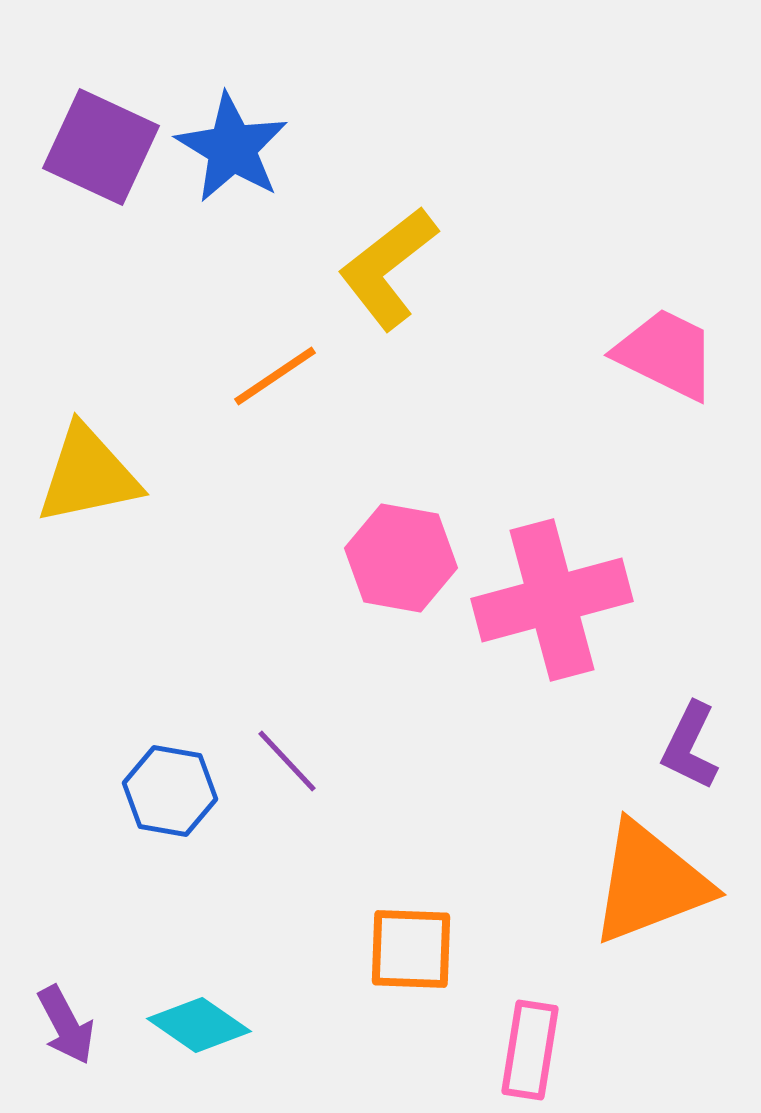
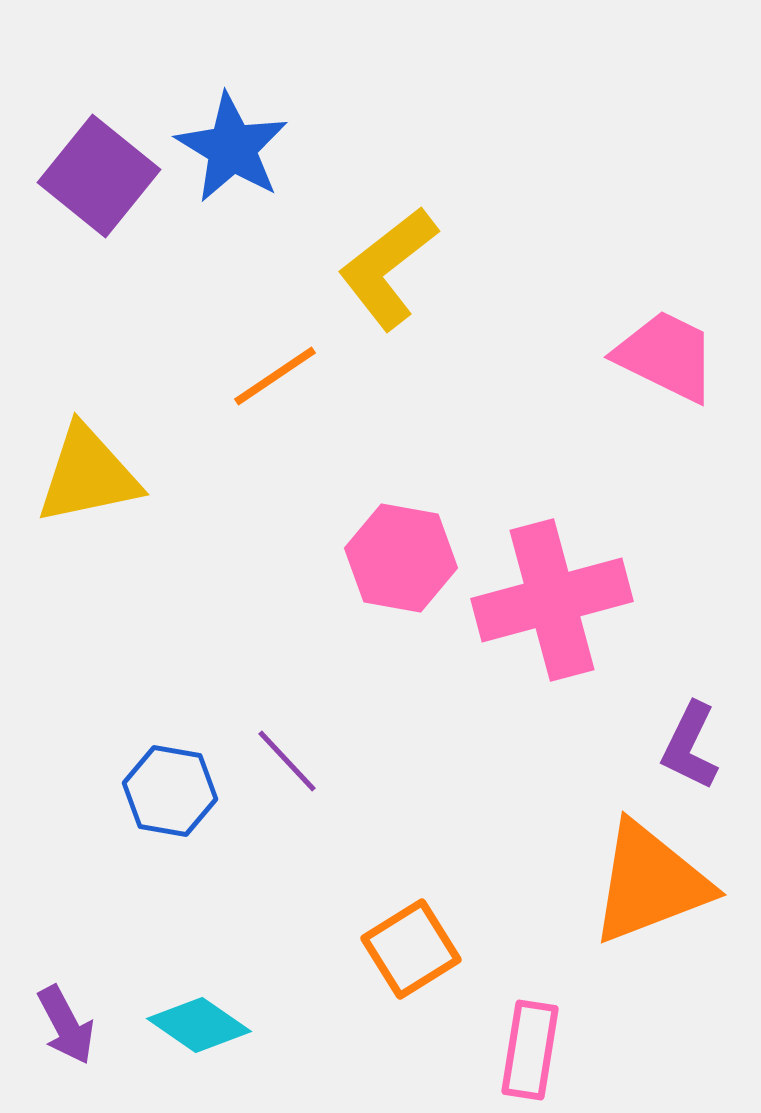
purple square: moved 2 px left, 29 px down; rotated 14 degrees clockwise
pink trapezoid: moved 2 px down
orange square: rotated 34 degrees counterclockwise
